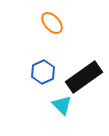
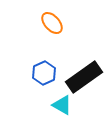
blue hexagon: moved 1 px right, 1 px down
cyan triangle: rotated 15 degrees counterclockwise
